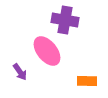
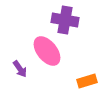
purple arrow: moved 3 px up
orange rectangle: rotated 18 degrees counterclockwise
